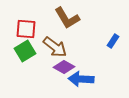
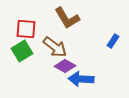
green square: moved 3 px left
purple diamond: moved 1 px right, 1 px up
